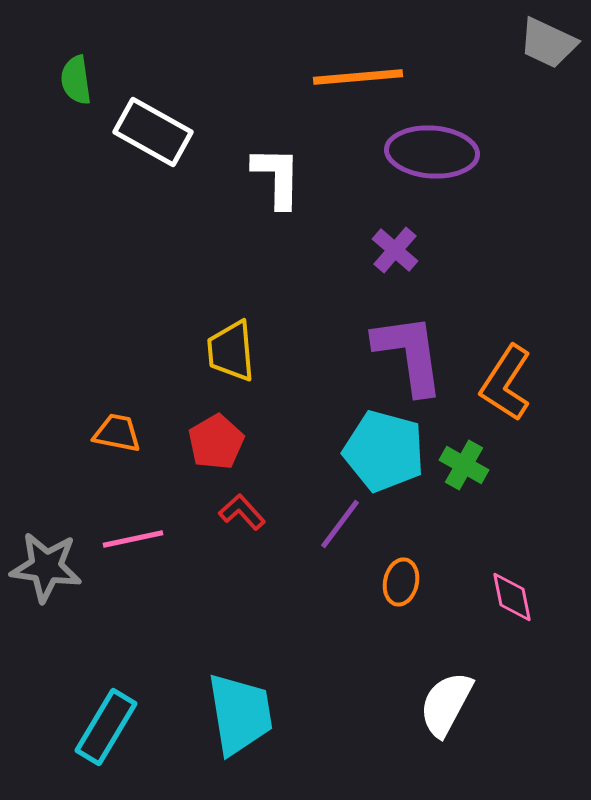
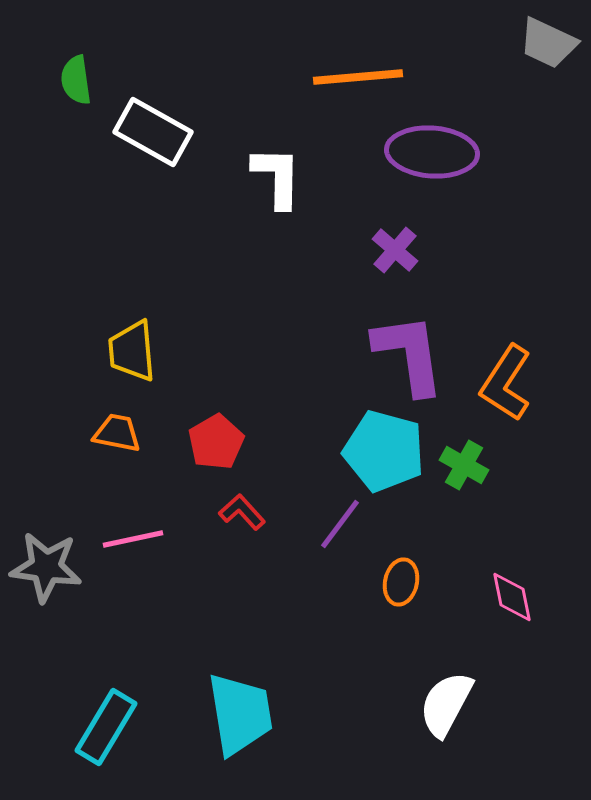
yellow trapezoid: moved 99 px left
